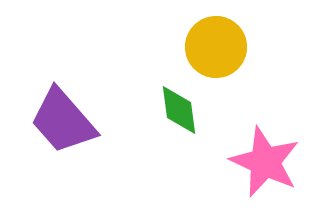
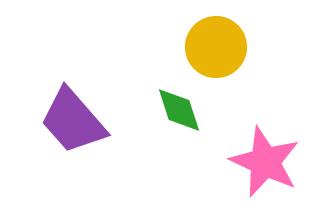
green diamond: rotated 10 degrees counterclockwise
purple trapezoid: moved 10 px right
